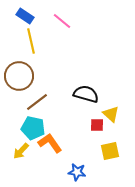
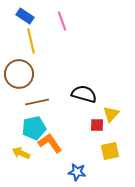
pink line: rotated 30 degrees clockwise
brown circle: moved 2 px up
black semicircle: moved 2 px left
brown line: rotated 25 degrees clockwise
yellow triangle: rotated 30 degrees clockwise
cyan pentagon: moved 1 px right; rotated 25 degrees counterclockwise
yellow arrow: moved 2 px down; rotated 72 degrees clockwise
